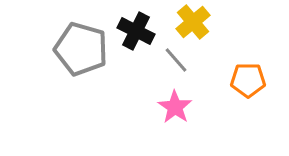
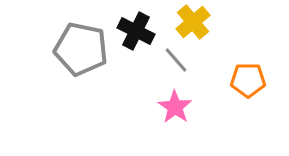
gray pentagon: rotated 4 degrees counterclockwise
